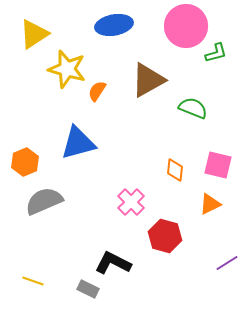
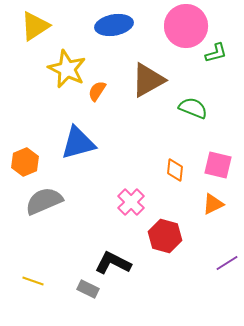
yellow triangle: moved 1 px right, 8 px up
yellow star: rotated 9 degrees clockwise
orange triangle: moved 3 px right
